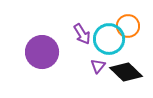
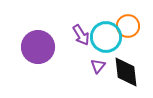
purple arrow: moved 1 px left, 1 px down
cyan circle: moved 3 px left, 2 px up
purple circle: moved 4 px left, 5 px up
black diamond: rotated 40 degrees clockwise
